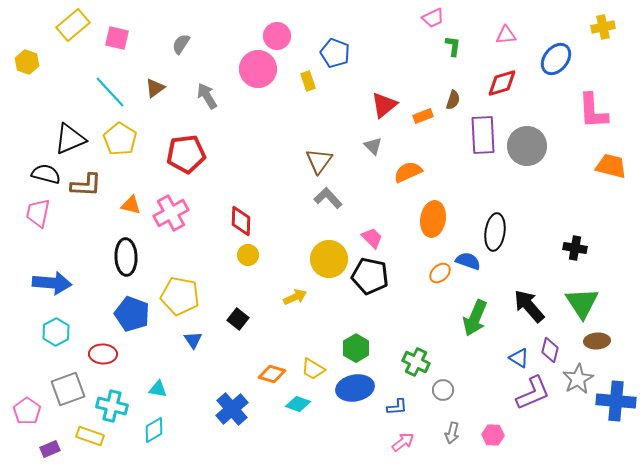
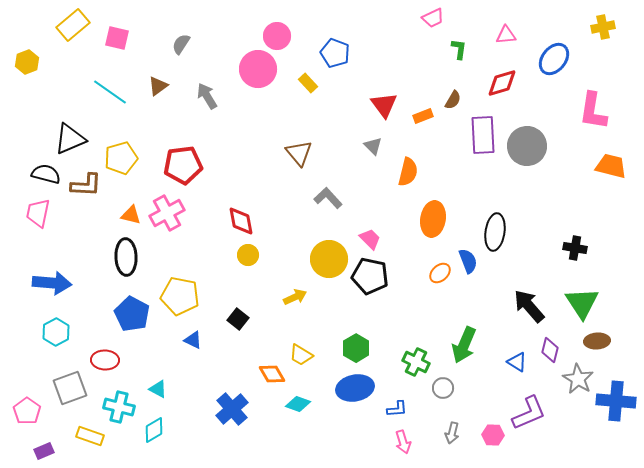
green L-shape at (453, 46): moved 6 px right, 3 px down
blue ellipse at (556, 59): moved 2 px left
yellow hexagon at (27, 62): rotated 20 degrees clockwise
yellow rectangle at (308, 81): moved 2 px down; rotated 24 degrees counterclockwise
brown triangle at (155, 88): moved 3 px right, 2 px up
cyan line at (110, 92): rotated 12 degrees counterclockwise
brown semicircle at (453, 100): rotated 12 degrees clockwise
red triangle at (384, 105): rotated 28 degrees counterclockwise
pink L-shape at (593, 111): rotated 12 degrees clockwise
yellow pentagon at (120, 139): moved 1 px right, 19 px down; rotated 24 degrees clockwise
red pentagon at (186, 154): moved 3 px left, 11 px down
brown triangle at (319, 161): moved 20 px left, 8 px up; rotated 16 degrees counterclockwise
orange semicircle at (408, 172): rotated 128 degrees clockwise
orange triangle at (131, 205): moved 10 px down
pink cross at (171, 213): moved 4 px left
red diamond at (241, 221): rotated 12 degrees counterclockwise
pink trapezoid at (372, 238): moved 2 px left, 1 px down
blue semicircle at (468, 261): rotated 50 degrees clockwise
blue pentagon at (132, 314): rotated 8 degrees clockwise
green arrow at (475, 318): moved 11 px left, 27 px down
blue triangle at (193, 340): rotated 30 degrees counterclockwise
red ellipse at (103, 354): moved 2 px right, 6 px down
blue triangle at (519, 358): moved 2 px left, 4 px down
yellow trapezoid at (313, 369): moved 12 px left, 14 px up
orange diamond at (272, 374): rotated 44 degrees clockwise
gray star at (578, 379): rotated 12 degrees counterclockwise
gray square at (68, 389): moved 2 px right, 1 px up
cyan triangle at (158, 389): rotated 18 degrees clockwise
gray circle at (443, 390): moved 2 px up
purple L-shape at (533, 393): moved 4 px left, 20 px down
cyan cross at (112, 406): moved 7 px right, 1 px down
blue L-shape at (397, 407): moved 2 px down
pink arrow at (403, 442): rotated 110 degrees clockwise
purple rectangle at (50, 449): moved 6 px left, 2 px down
